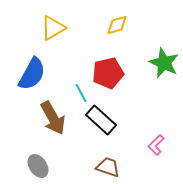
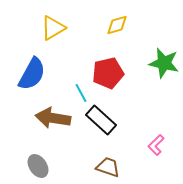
green star: rotated 12 degrees counterclockwise
brown arrow: rotated 128 degrees clockwise
